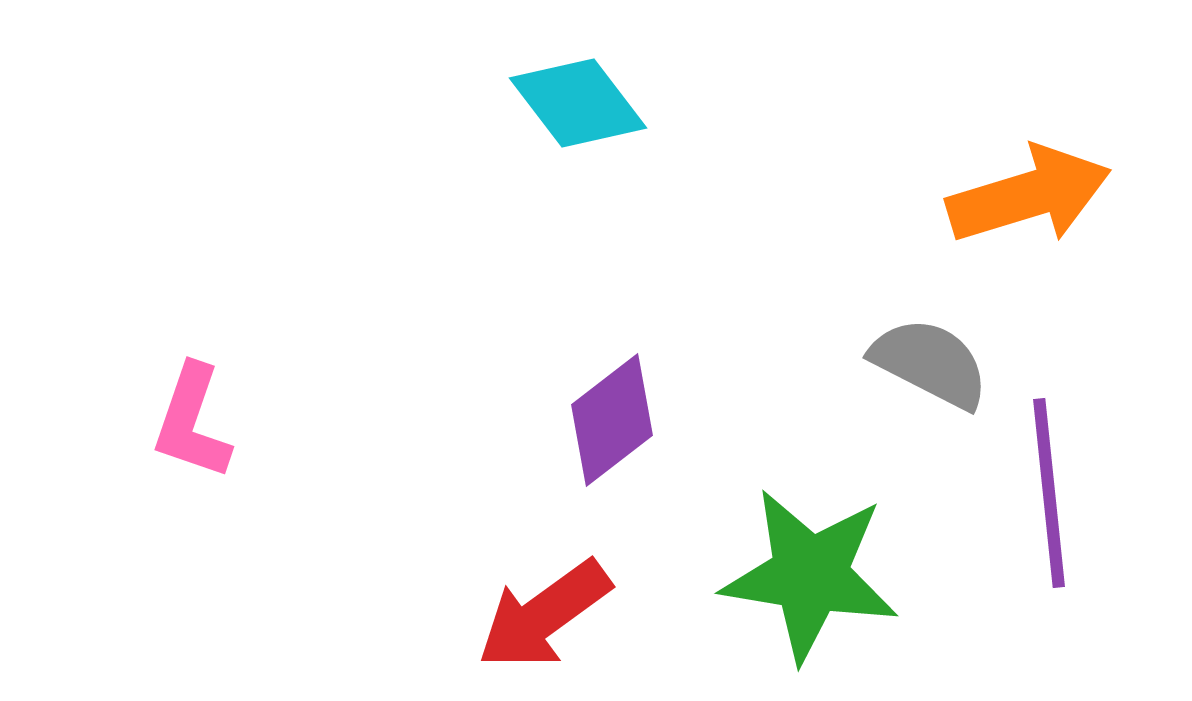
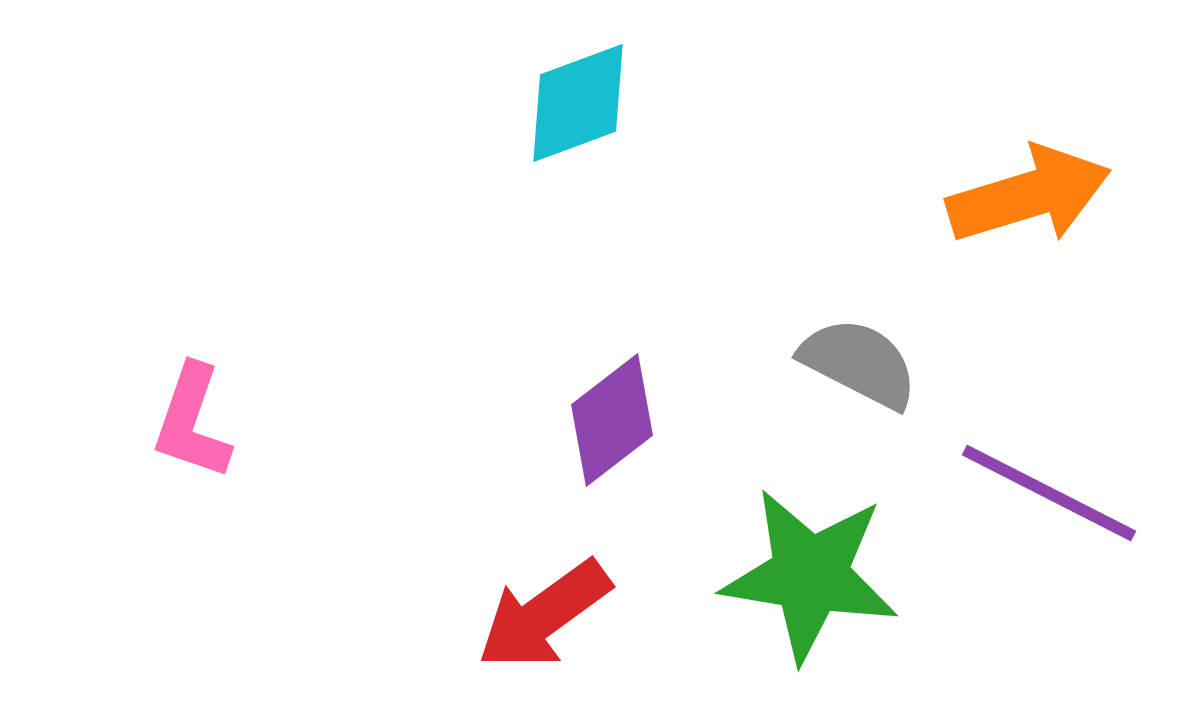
cyan diamond: rotated 73 degrees counterclockwise
gray semicircle: moved 71 px left
purple line: rotated 57 degrees counterclockwise
